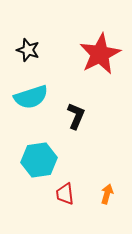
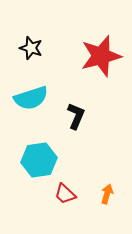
black star: moved 3 px right, 2 px up
red star: moved 1 px right, 2 px down; rotated 12 degrees clockwise
cyan semicircle: moved 1 px down
red trapezoid: rotated 40 degrees counterclockwise
